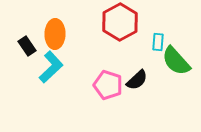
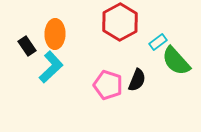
cyan rectangle: rotated 48 degrees clockwise
black semicircle: rotated 25 degrees counterclockwise
